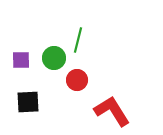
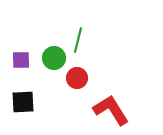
red circle: moved 2 px up
black square: moved 5 px left
red L-shape: moved 1 px left, 1 px up
